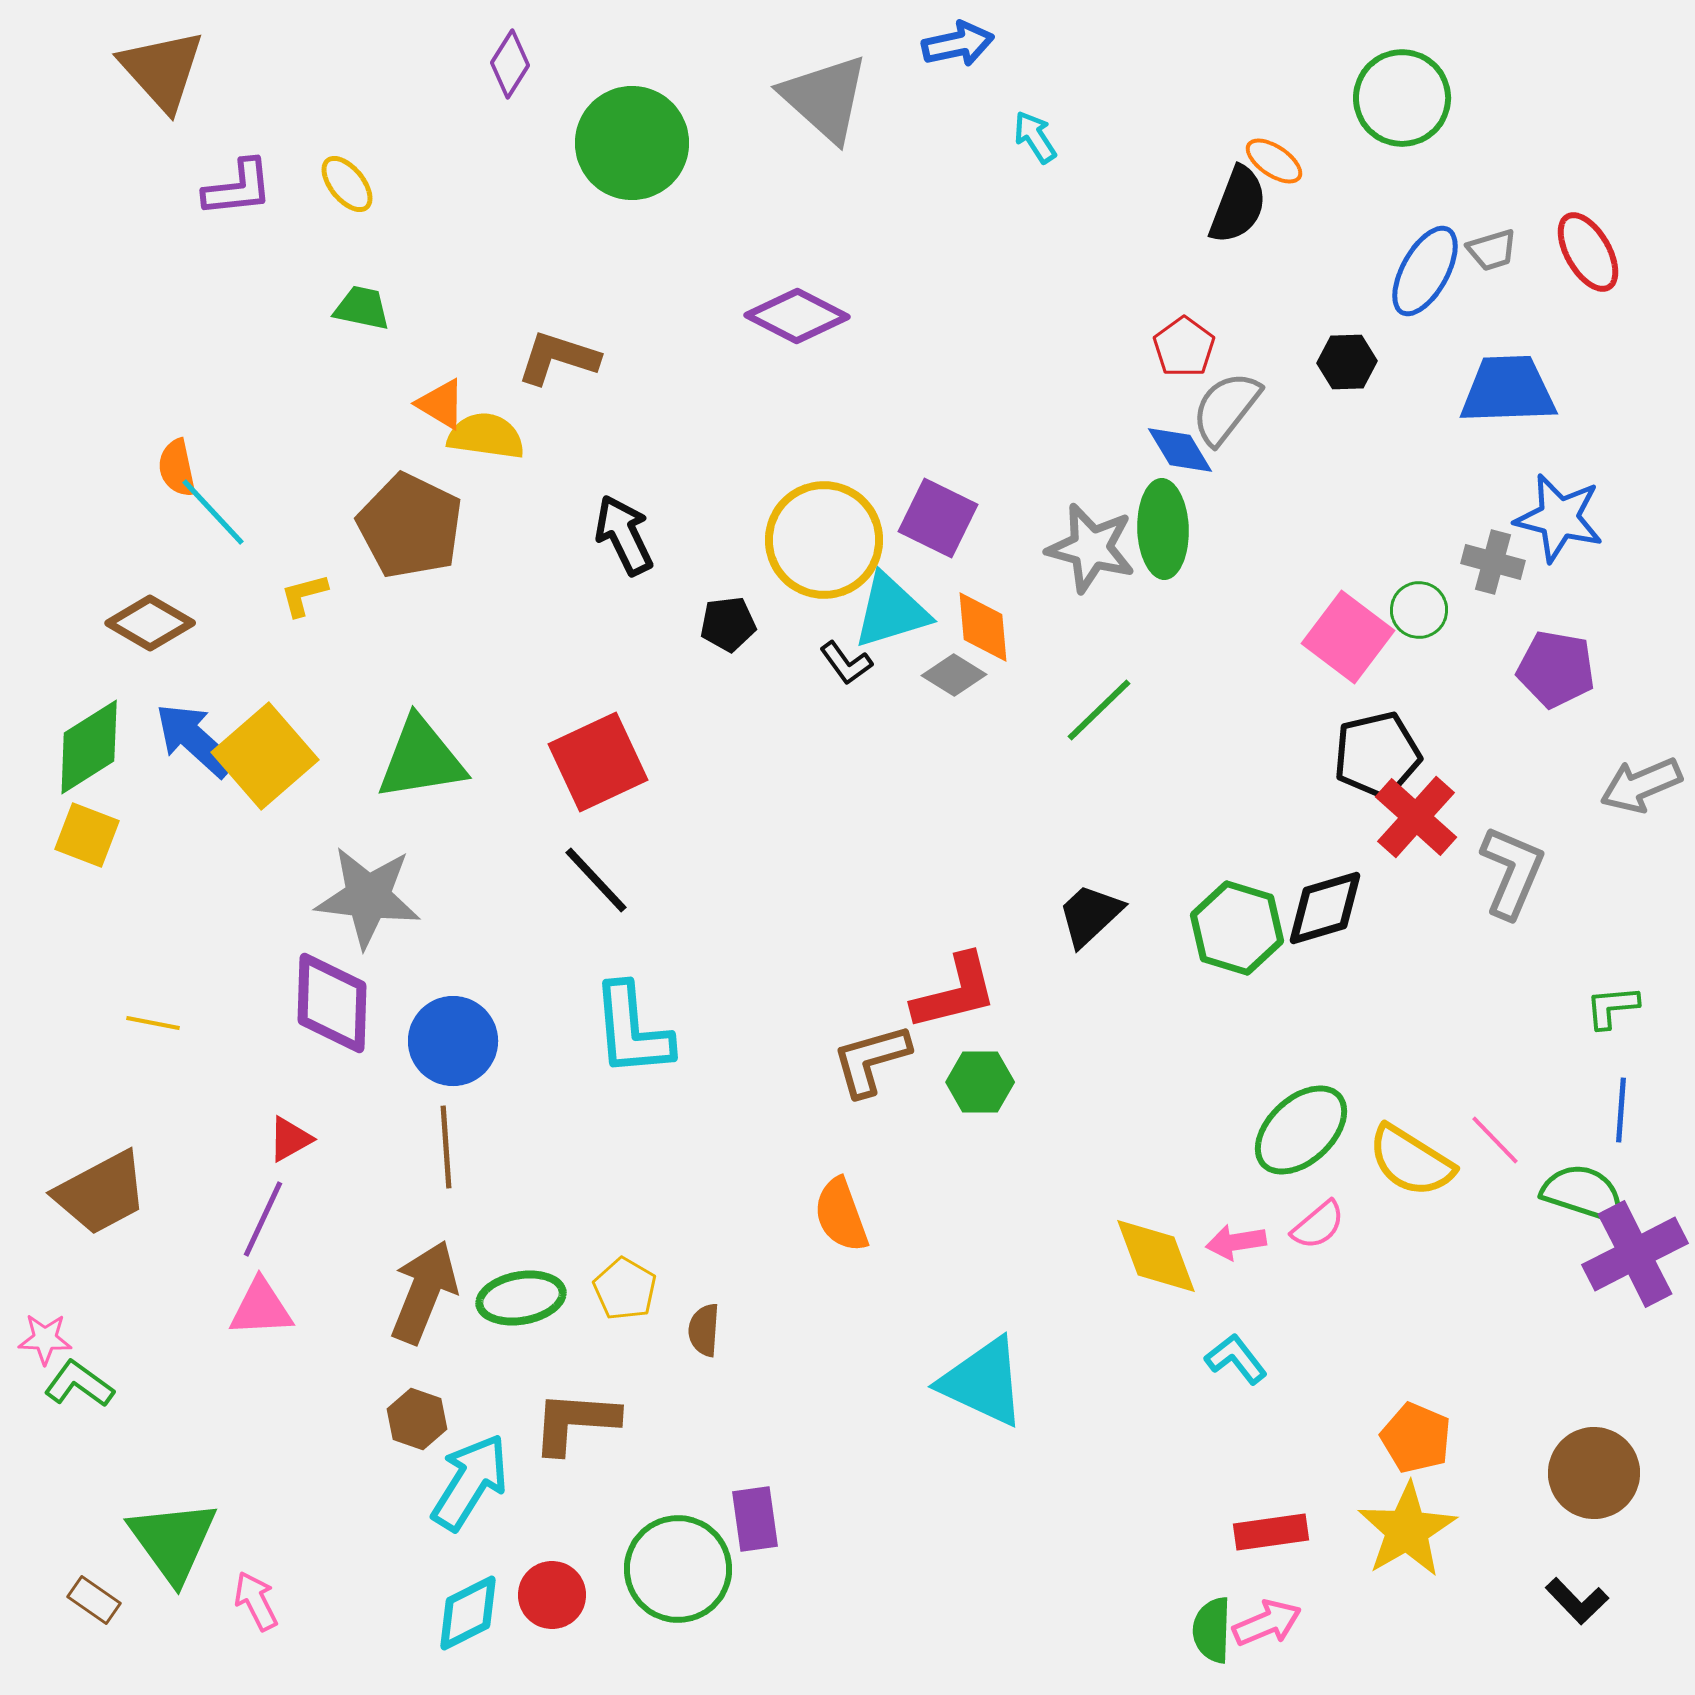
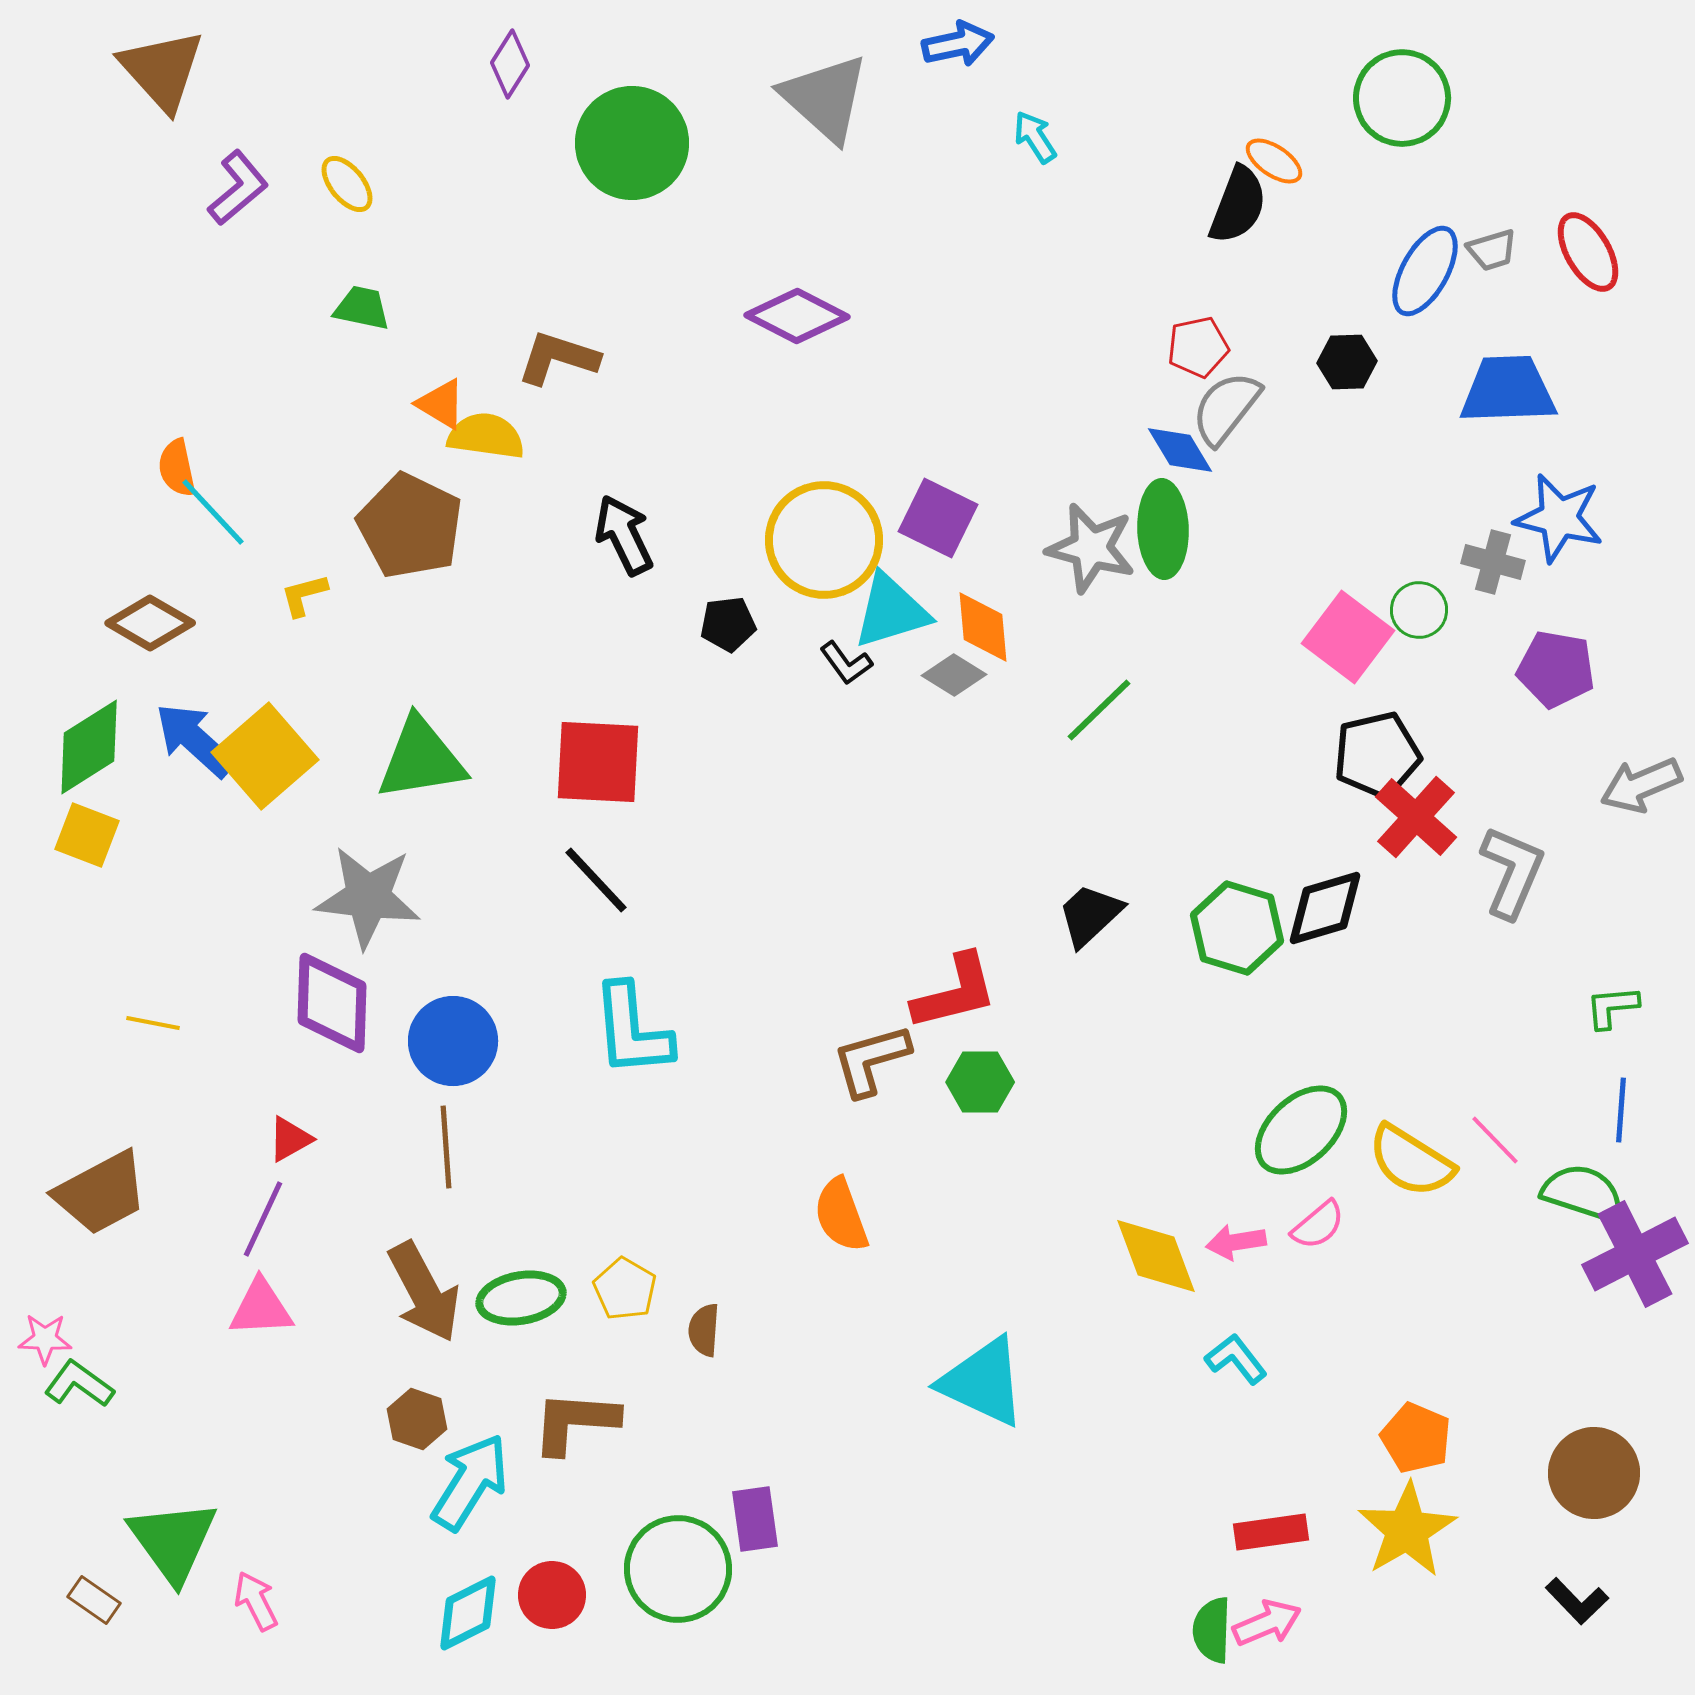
purple L-shape at (238, 188): rotated 34 degrees counterclockwise
red pentagon at (1184, 347): moved 14 px right; rotated 24 degrees clockwise
red square at (598, 762): rotated 28 degrees clockwise
brown arrow at (424, 1292): rotated 130 degrees clockwise
